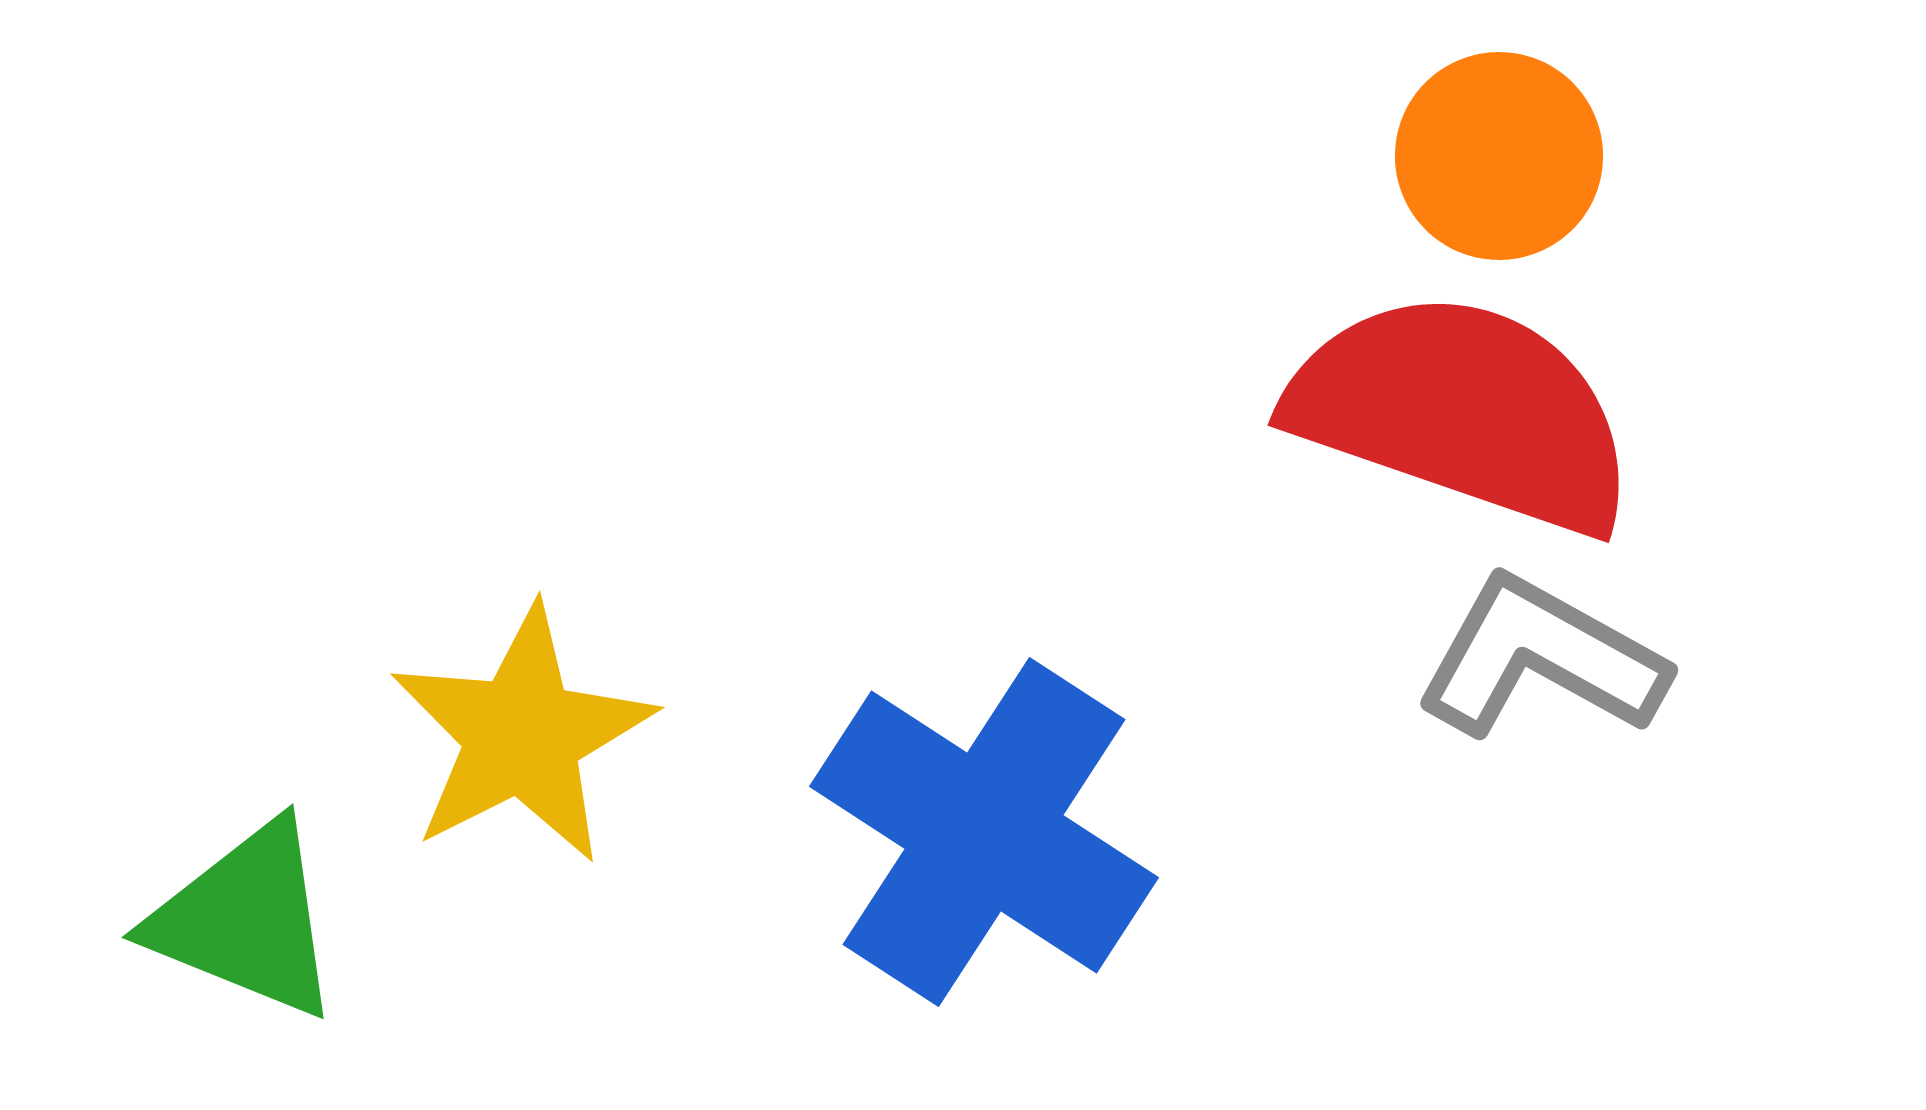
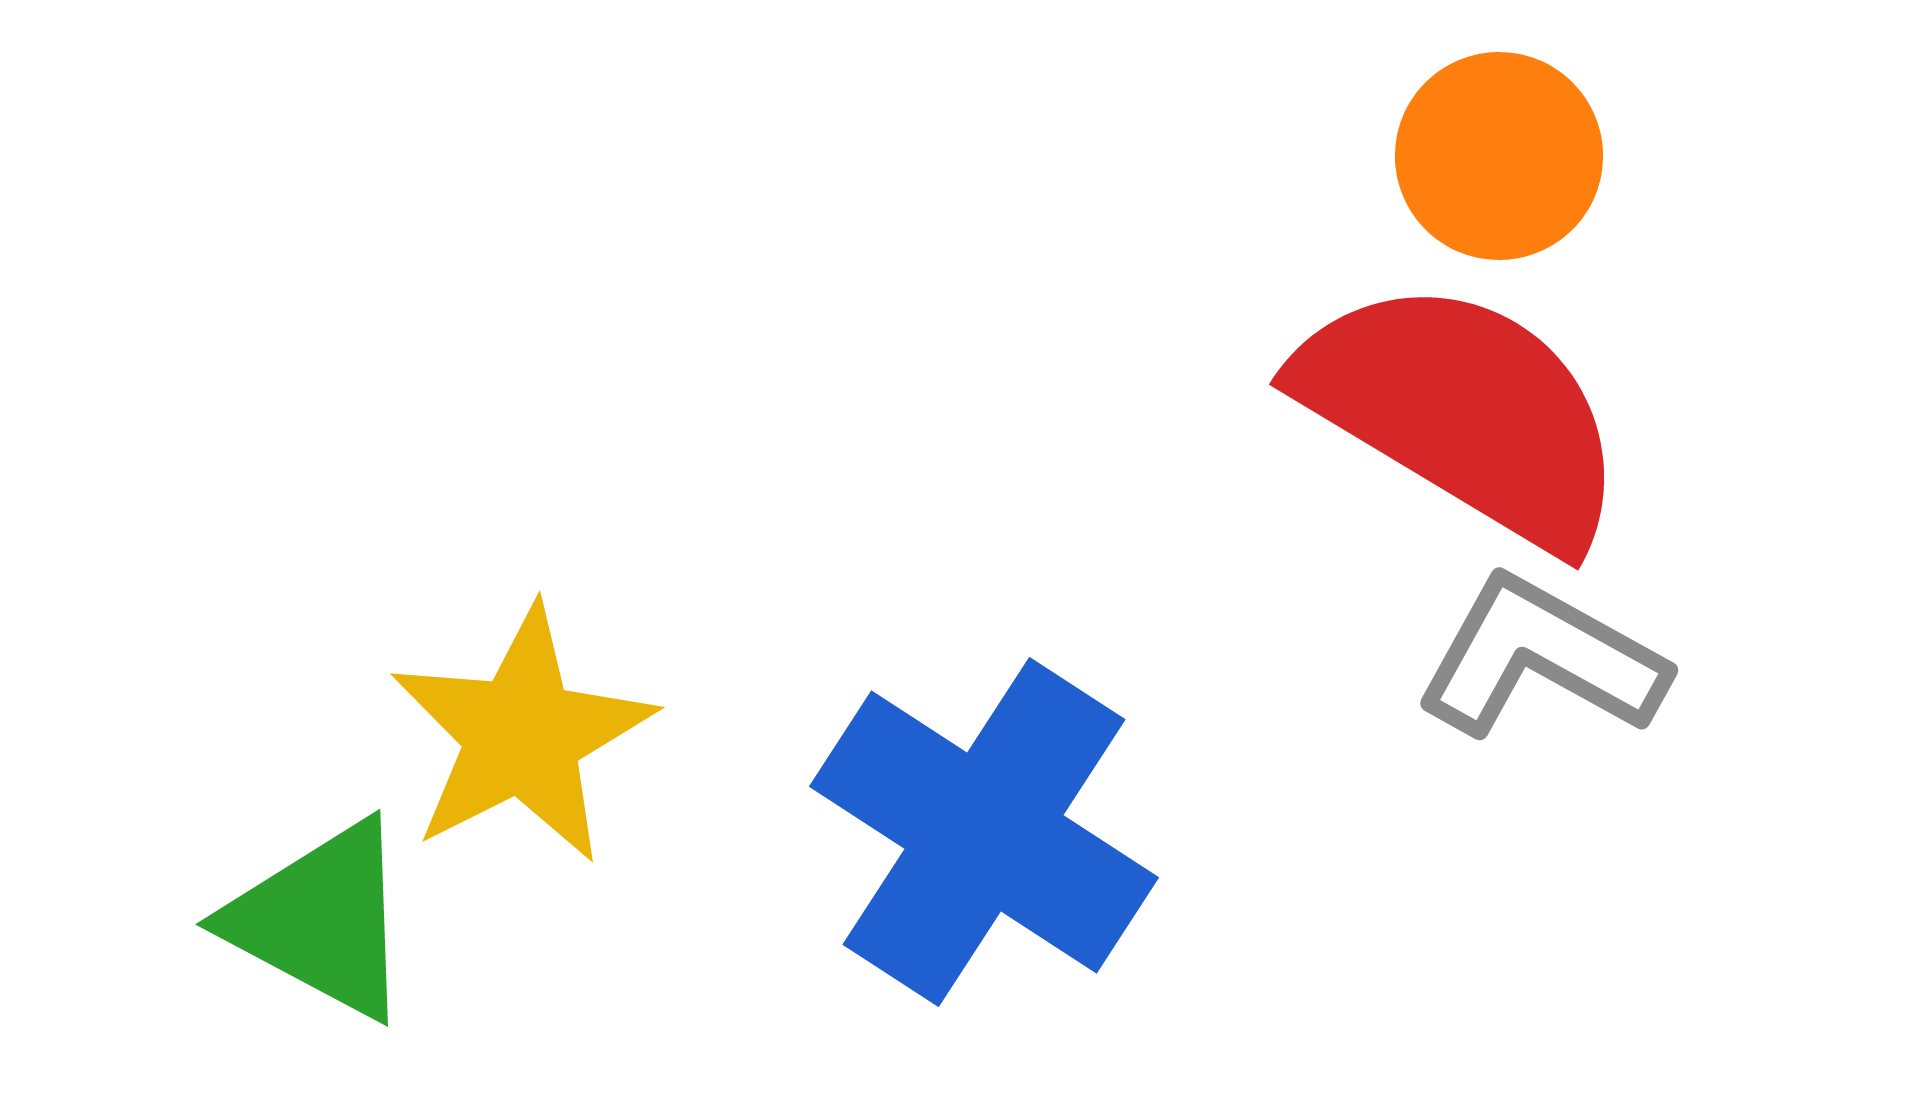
red semicircle: rotated 12 degrees clockwise
green triangle: moved 75 px right; rotated 6 degrees clockwise
